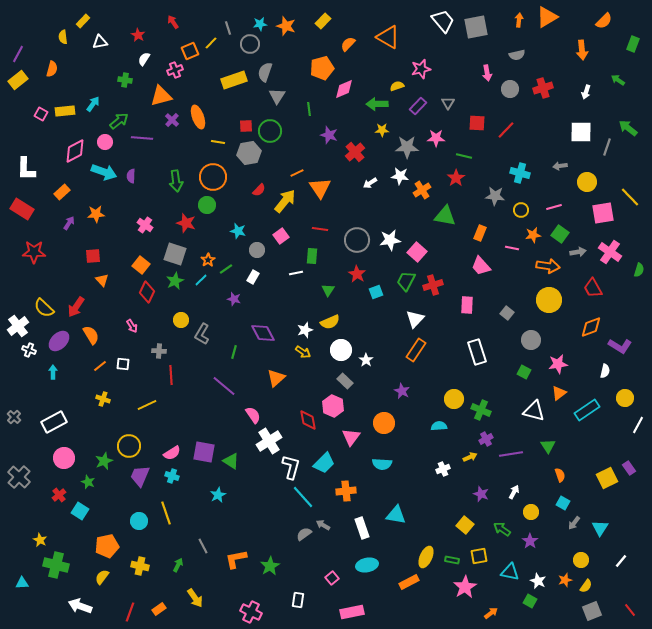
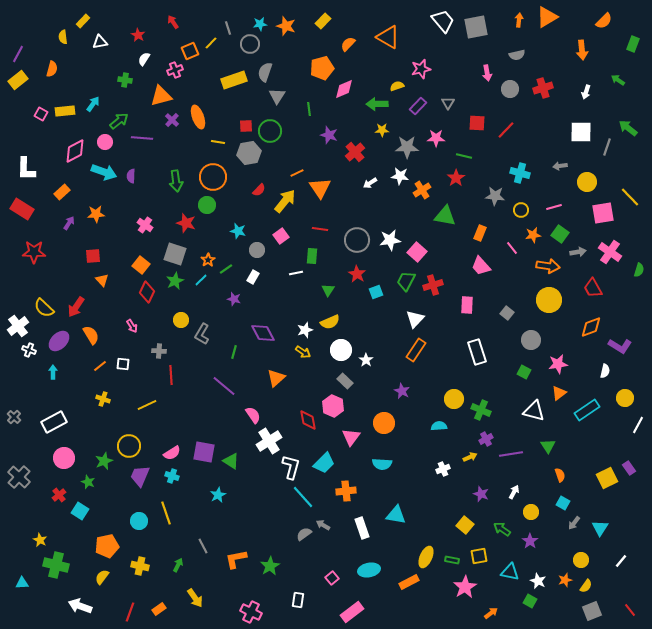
pink line at (512, 248): rotated 40 degrees clockwise
cyan ellipse at (367, 565): moved 2 px right, 5 px down
pink rectangle at (352, 612): rotated 25 degrees counterclockwise
